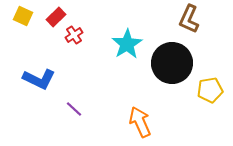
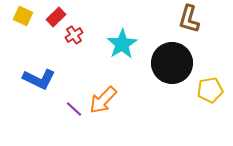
brown L-shape: rotated 8 degrees counterclockwise
cyan star: moved 5 px left
orange arrow: moved 37 px left, 22 px up; rotated 112 degrees counterclockwise
